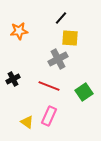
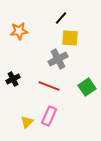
green square: moved 3 px right, 5 px up
yellow triangle: rotated 40 degrees clockwise
